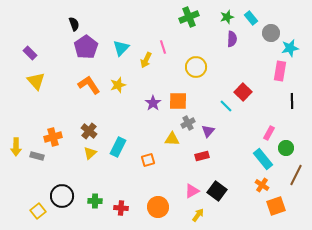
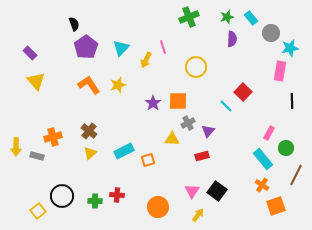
cyan rectangle at (118, 147): moved 6 px right, 4 px down; rotated 36 degrees clockwise
pink triangle at (192, 191): rotated 28 degrees counterclockwise
red cross at (121, 208): moved 4 px left, 13 px up
